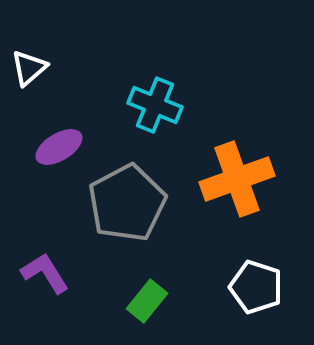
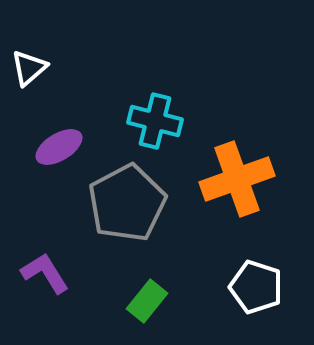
cyan cross: moved 16 px down; rotated 8 degrees counterclockwise
